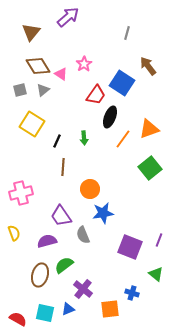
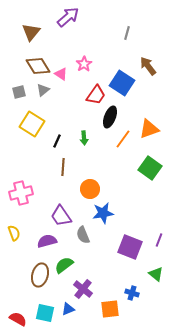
gray square: moved 1 px left, 2 px down
green square: rotated 15 degrees counterclockwise
